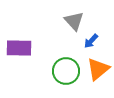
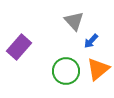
purple rectangle: moved 1 px up; rotated 50 degrees counterclockwise
